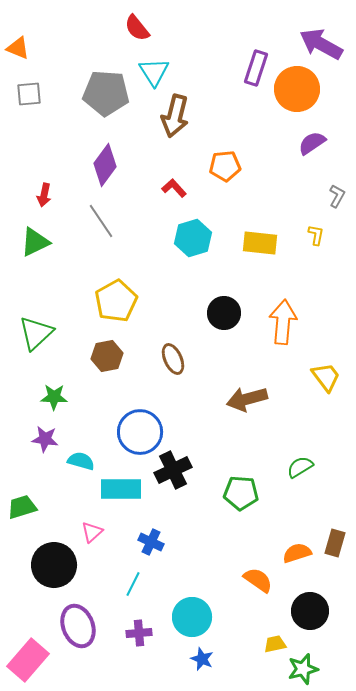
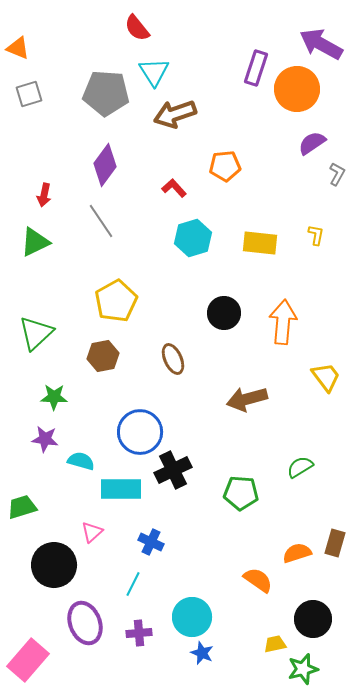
gray square at (29, 94): rotated 12 degrees counterclockwise
brown arrow at (175, 116): moved 2 px up; rotated 57 degrees clockwise
gray L-shape at (337, 196): moved 22 px up
brown hexagon at (107, 356): moved 4 px left
black circle at (310, 611): moved 3 px right, 8 px down
purple ellipse at (78, 626): moved 7 px right, 3 px up
blue star at (202, 659): moved 6 px up
